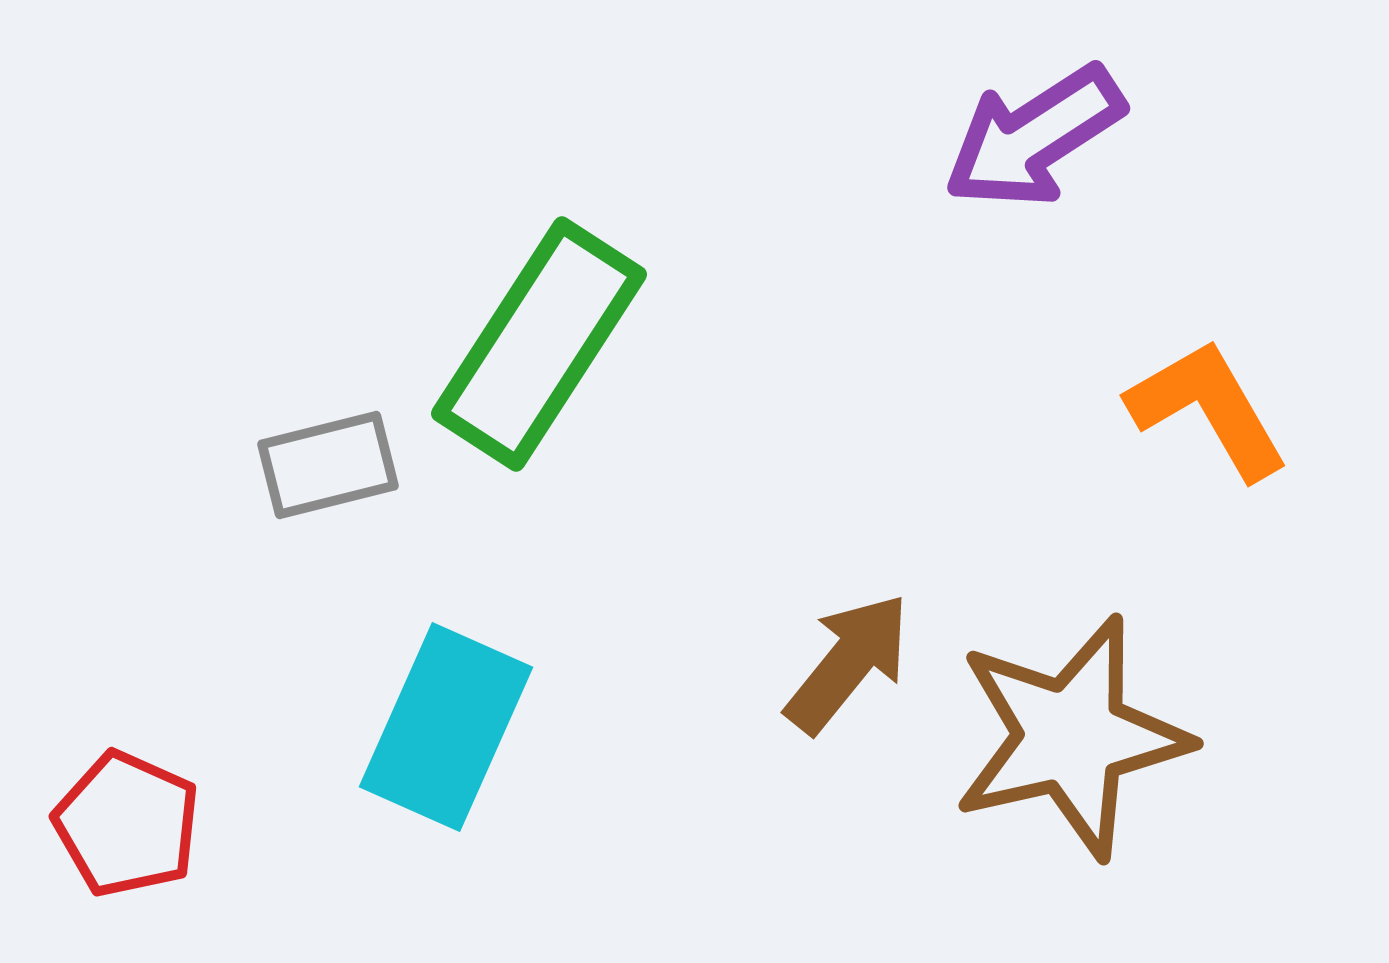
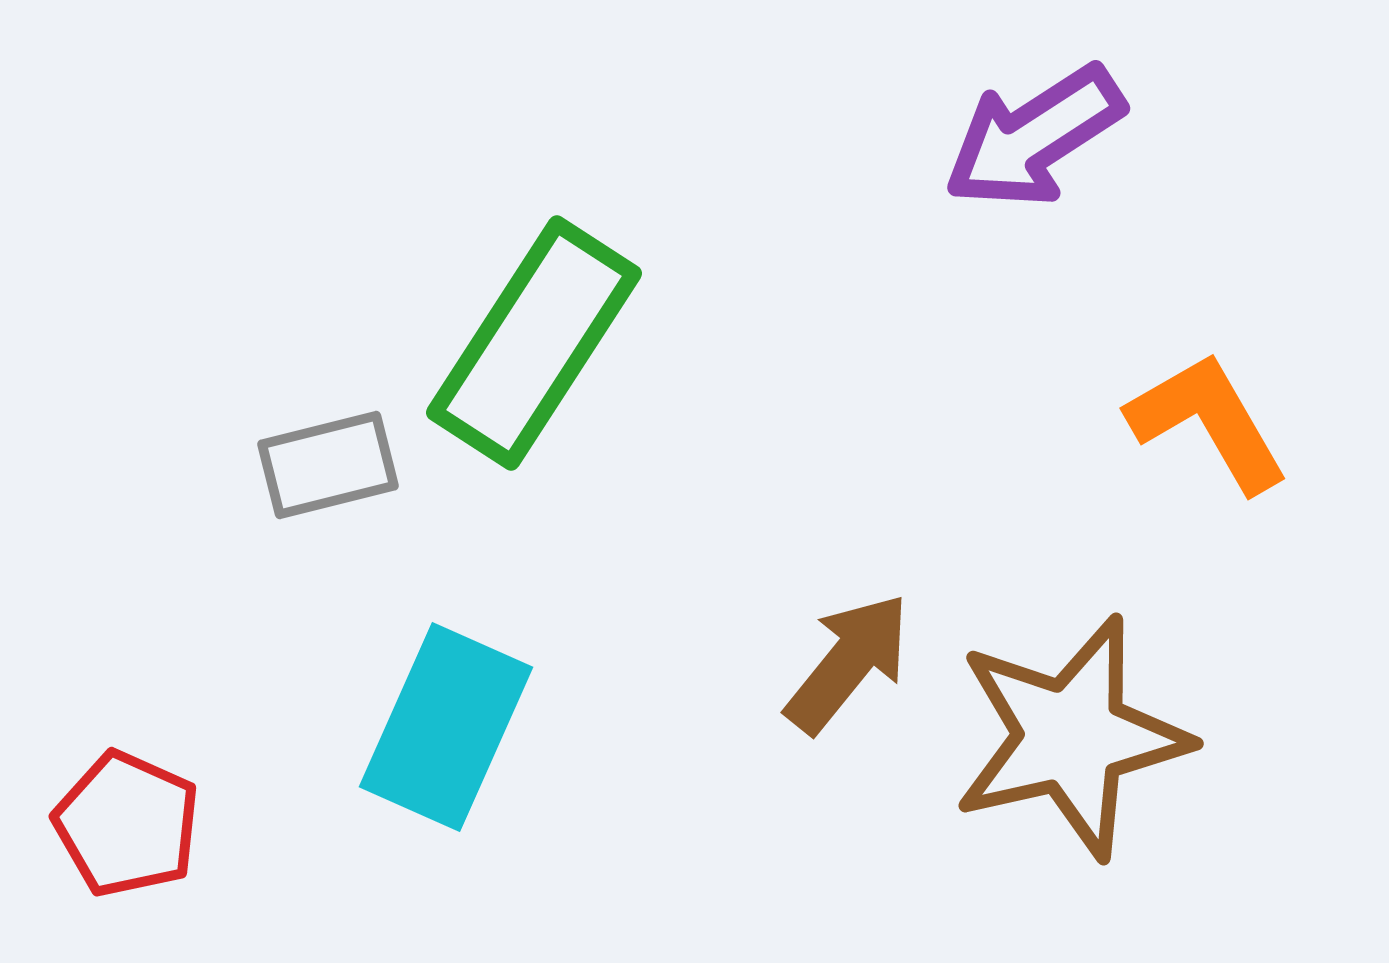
green rectangle: moved 5 px left, 1 px up
orange L-shape: moved 13 px down
